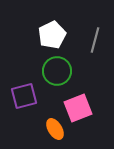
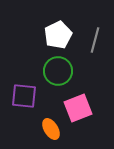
white pentagon: moved 6 px right
green circle: moved 1 px right
purple square: rotated 20 degrees clockwise
orange ellipse: moved 4 px left
